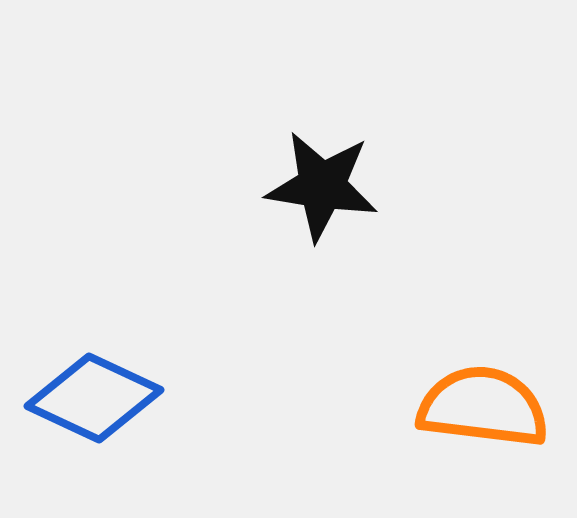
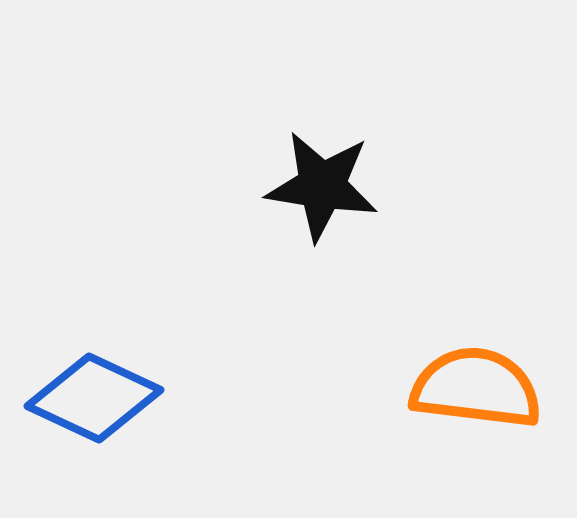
orange semicircle: moved 7 px left, 19 px up
